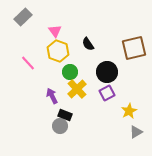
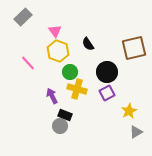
yellow cross: rotated 30 degrees counterclockwise
